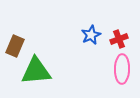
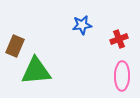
blue star: moved 9 px left, 10 px up; rotated 18 degrees clockwise
pink ellipse: moved 7 px down
